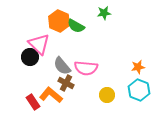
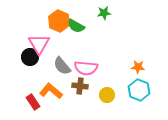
pink triangle: rotated 15 degrees clockwise
orange star: rotated 16 degrees clockwise
brown cross: moved 14 px right, 3 px down; rotated 21 degrees counterclockwise
orange L-shape: moved 4 px up
